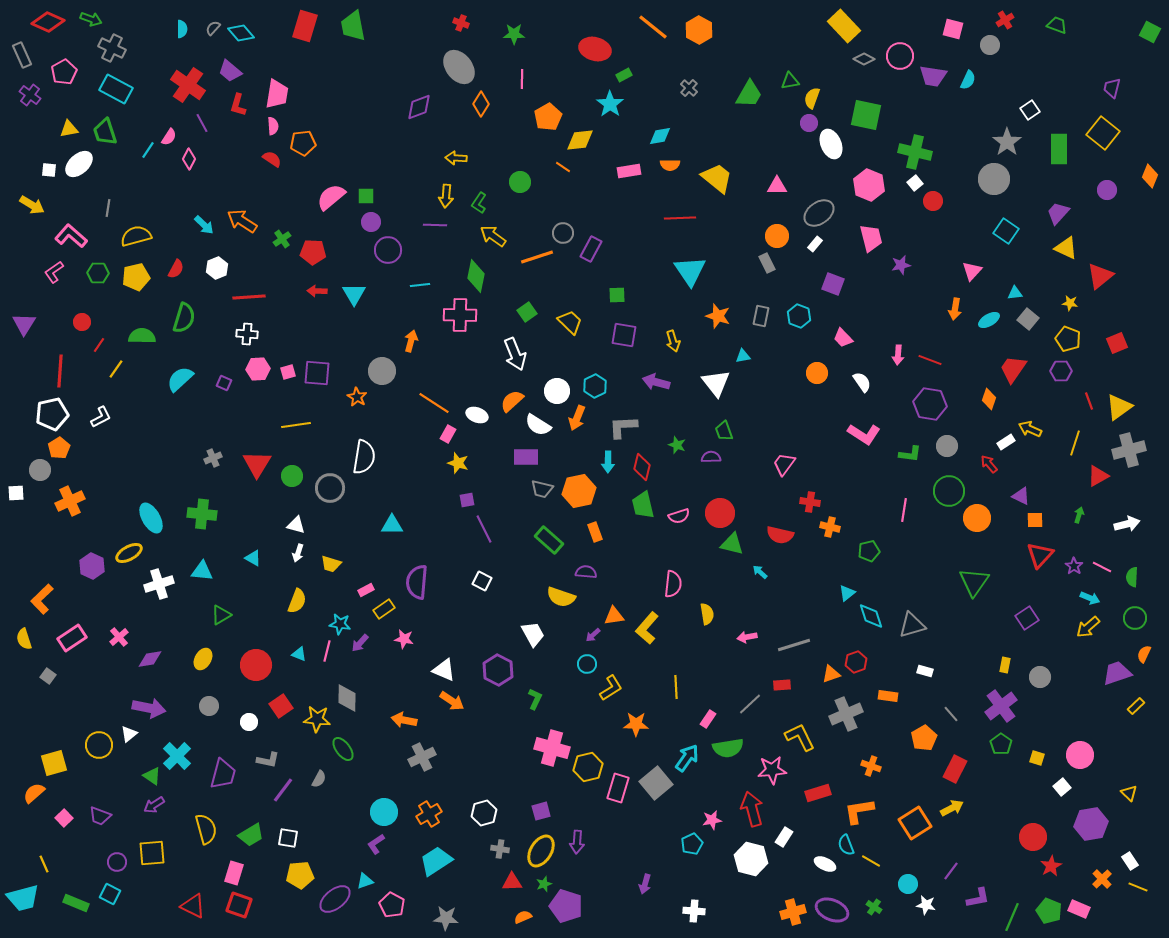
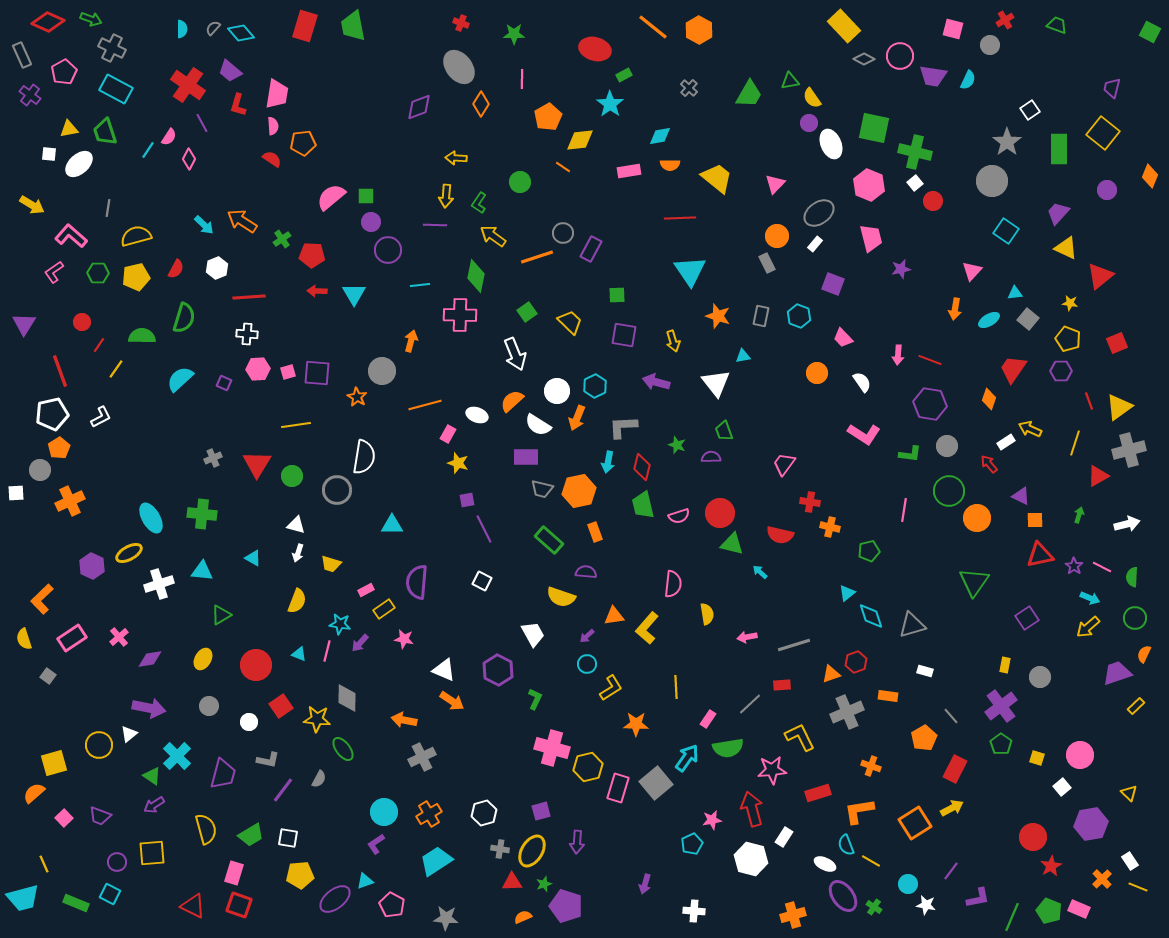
yellow semicircle at (812, 98): rotated 55 degrees counterclockwise
green square at (866, 115): moved 8 px right, 13 px down
white square at (49, 170): moved 16 px up
gray circle at (994, 179): moved 2 px left, 2 px down
pink triangle at (777, 186): moved 2 px left, 2 px up; rotated 45 degrees counterclockwise
red pentagon at (313, 252): moved 1 px left, 3 px down
purple star at (901, 265): moved 4 px down
red line at (60, 371): rotated 24 degrees counterclockwise
orange line at (434, 403): moved 9 px left, 2 px down; rotated 48 degrees counterclockwise
cyan arrow at (608, 462): rotated 10 degrees clockwise
gray circle at (330, 488): moved 7 px right, 2 px down
red triangle at (1040, 555): rotated 36 degrees clockwise
purple arrow at (593, 635): moved 6 px left, 1 px down
gray cross at (846, 714): moved 1 px right, 2 px up
gray line at (951, 714): moved 2 px down
yellow ellipse at (541, 851): moved 9 px left
purple ellipse at (832, 910): moved 11 px right, 14 px up; rotated 32 degrees clockwise
orange cross at (793, 912): moved 3 px down
